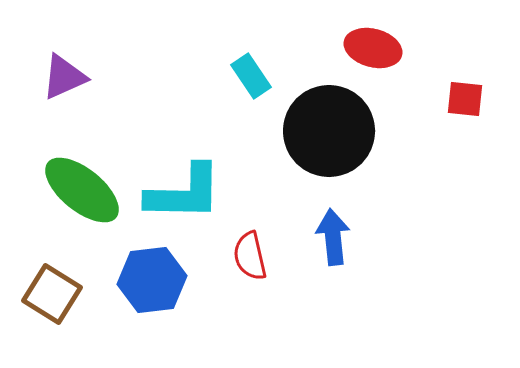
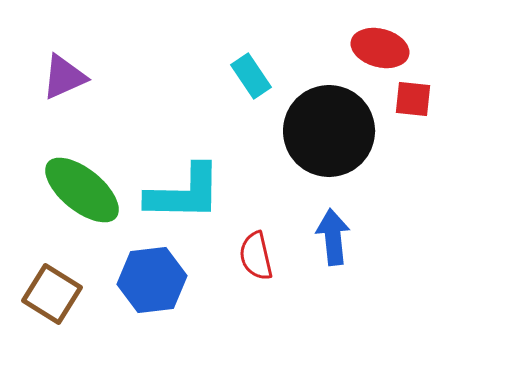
red ellipse: moved 7 px right
red square: moved 52 px left
red semicircle: moved 6 px right
